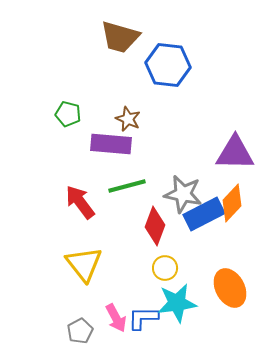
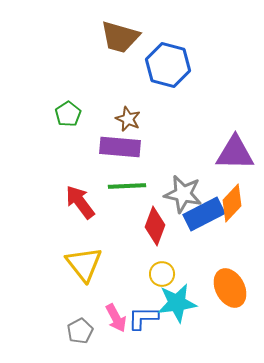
blue hexagon: rotated 9 degrees clockwise
green pentagon: rotated 25 degrees clockwise
purple rectangle: moved 9 px right, 3 px down
green line: rotated 12 degrees clockwise
yellow circle: moved 3 px left, 6 px down
